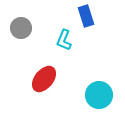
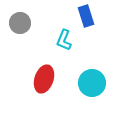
gray circle: moved 1 px left, 5 px up
red ellipse: rotated 20 degrees counterclockwise
cyan circle: moved 7 px left, 12 px up
